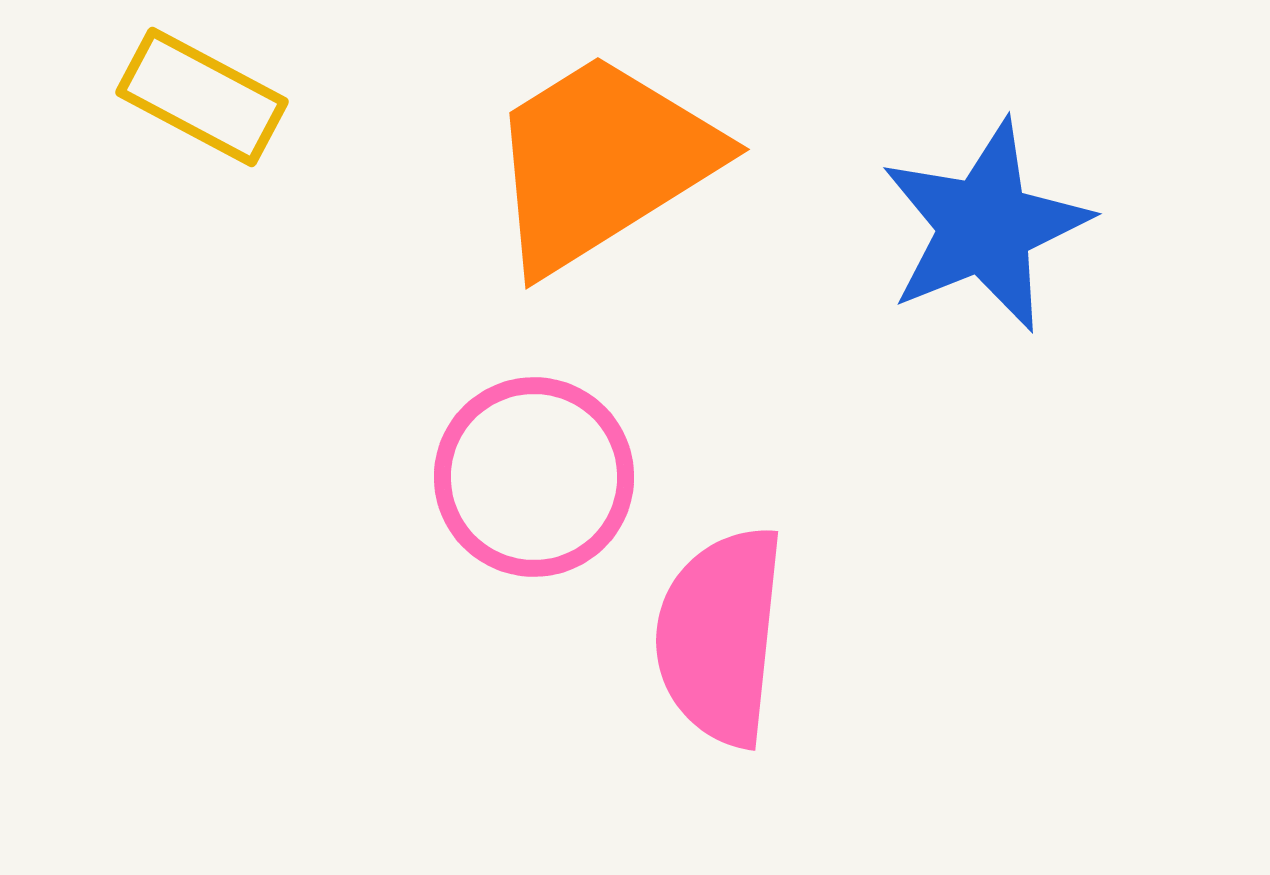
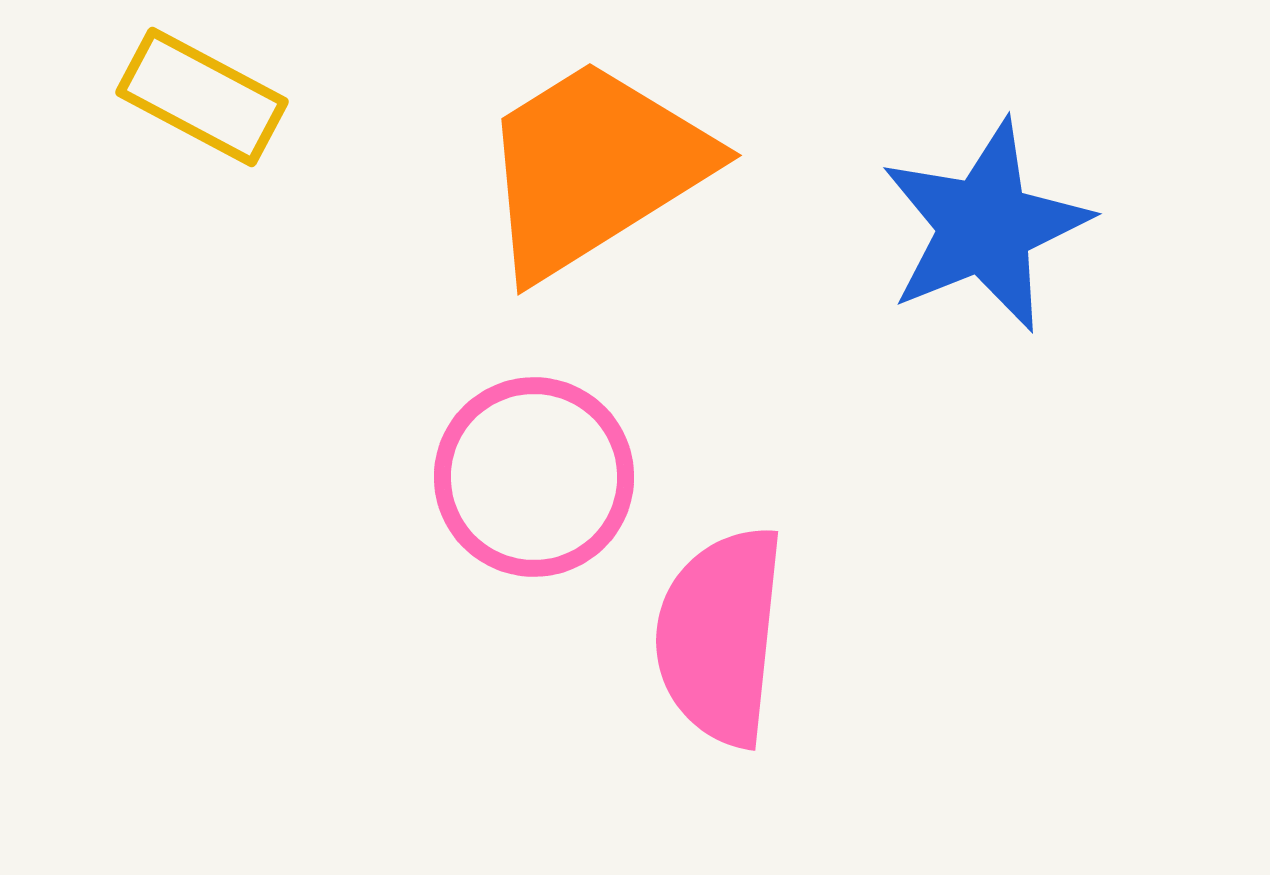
orange trapezoid: moved 8 px left, 6 px down
